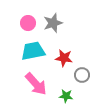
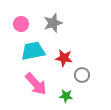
pink circle: moved 7 px left, 1 px down
